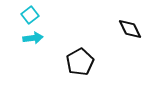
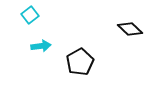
black diamond: rotated 20 degrees counterclockwise
cyan arrow: moved 8 px right, 8 px down
